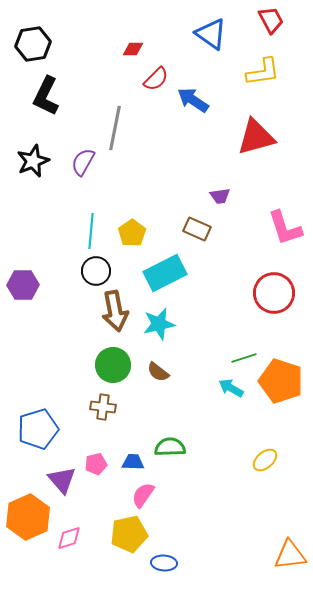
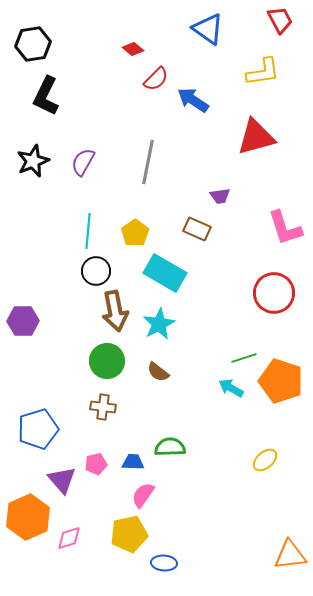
red trapezoid at (271, 20): moved 9 px right
blue triangle at (211, 34): moved 3 px left, 5 px up
red diamond at (133, 49): rotated 40 degrees clockwise
gray line at (115, 128): moved 33 px right, 34 px down
cyan line at (91, 231): moved 3 px left
yellow pentagon at (132, 233): moved 3 px right
cyan rectangle at (165, 273): rotated 57 degrees clockwise
purple hexagon at (23, 285): moved 36 px down
cyan star at (159, 324): rotated 16 degrees counterclockwise
green circle at (113, 365): moved 6 px left, 4 px up
